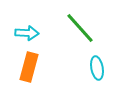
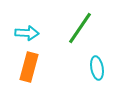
green line: rotated 76 degrees clockwise
